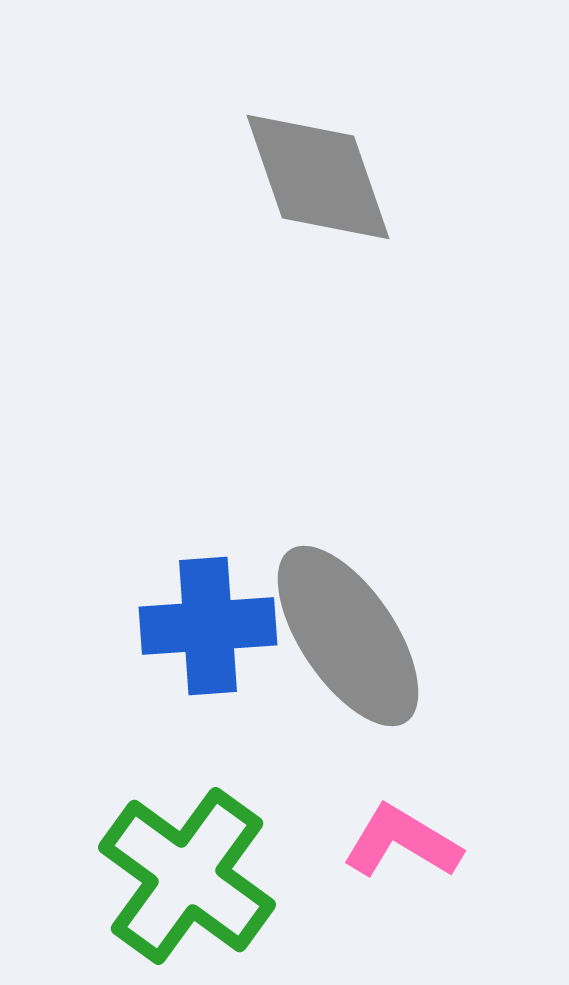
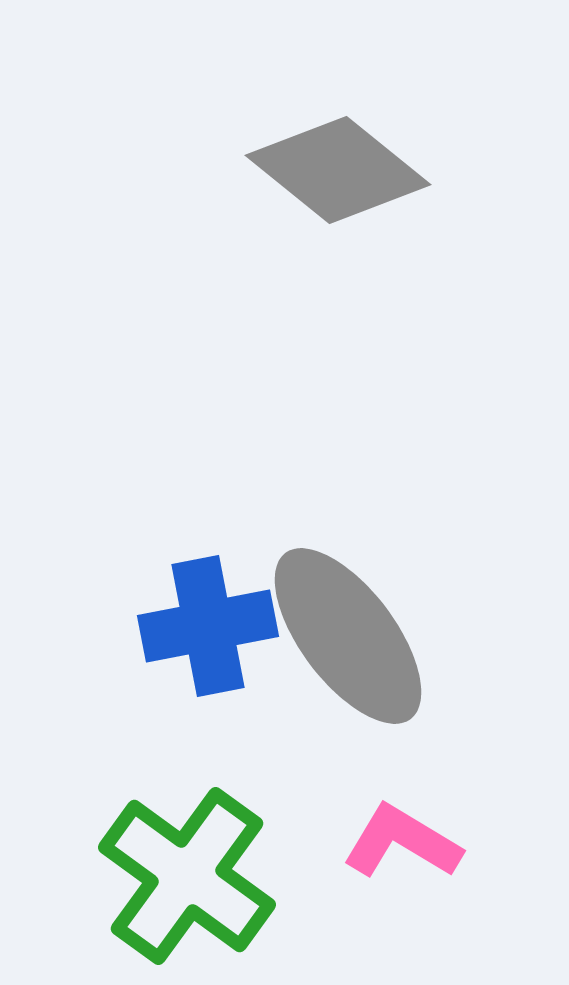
gray diamond: moved 20 px right, 7 px up; rotated 32 degrees counterclockwise
blue cross: rotated 7 degrees counterclockwise
gray ellipse: rotated 3 degrees counterclockwise
